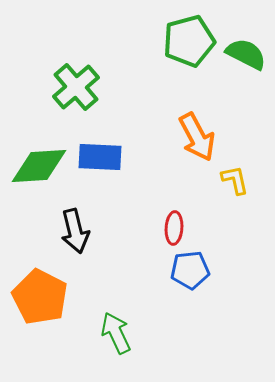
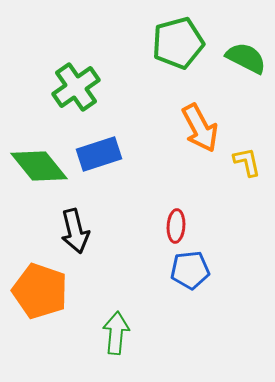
green pentagon: moved 11 px left, 2 px down
green semicircle: moved 4 px down
green cross: rotated 6 degrees clockwise
orange arrow: moved 3 px right, 9 px up
blue rectangle: moved 1 px left, 3 px up; rotated 21 degrees counterclockwise
green diamond: rotated 54 degrees clockwise
yellow L-shape: moved 12 px right, 18 px up
red ellipse: moved 2 px right, 2 px up
orange pentagon: moved 6 px up; rotated 8 degrees counterclockwise
green arrow: rotated 30 degrees clockwise
